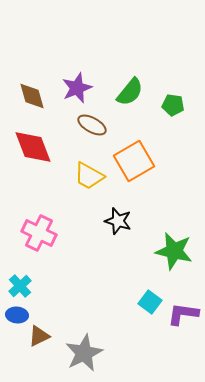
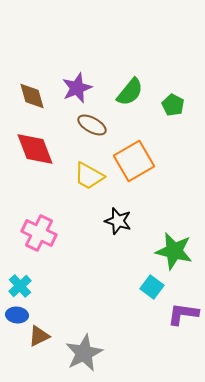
green pentagon: rotated 20 degrees clockwise
red diamond: moved 2 px right, 2 px down
cyan square: moved 2 px right, 15 px up
